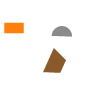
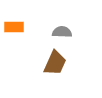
orange rectangle: moved 1 px up
